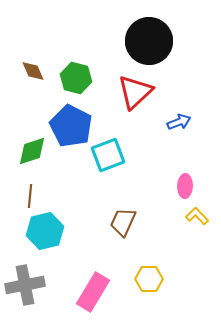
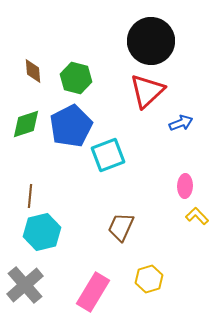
black circle: moved 2 px right
brown diamond: rotated 20 degrees clockwise
red triangle: moved 12 px right, 1 px up
blue arrow: moved 2 px right, 1 px down
blue pentagon: rotated 18 degrees clockwise
green diamond: moved 6 px left, 27 px up
brown trapezoid: moved 2 px left, 5 px down
cyan hexagon: moved 3 px left, 1 px down
yellow hexagon: rotated 16 degrees counterclockwise
gray cross: rotated 30 degrees counterclockwise
